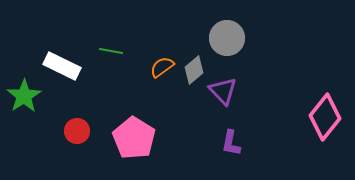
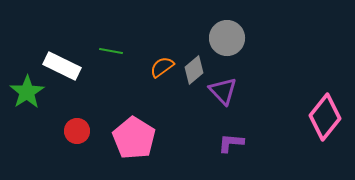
green star: moved 3 px right, 4 px up
purple L-shape: rotated 84 degrees clockwise
